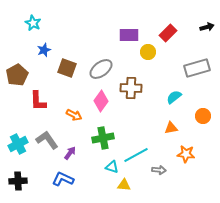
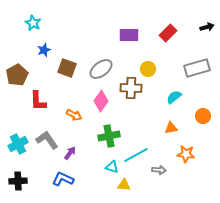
yellow circle: moved 17 px down
green cross: moved 6 px right, 2 px up
